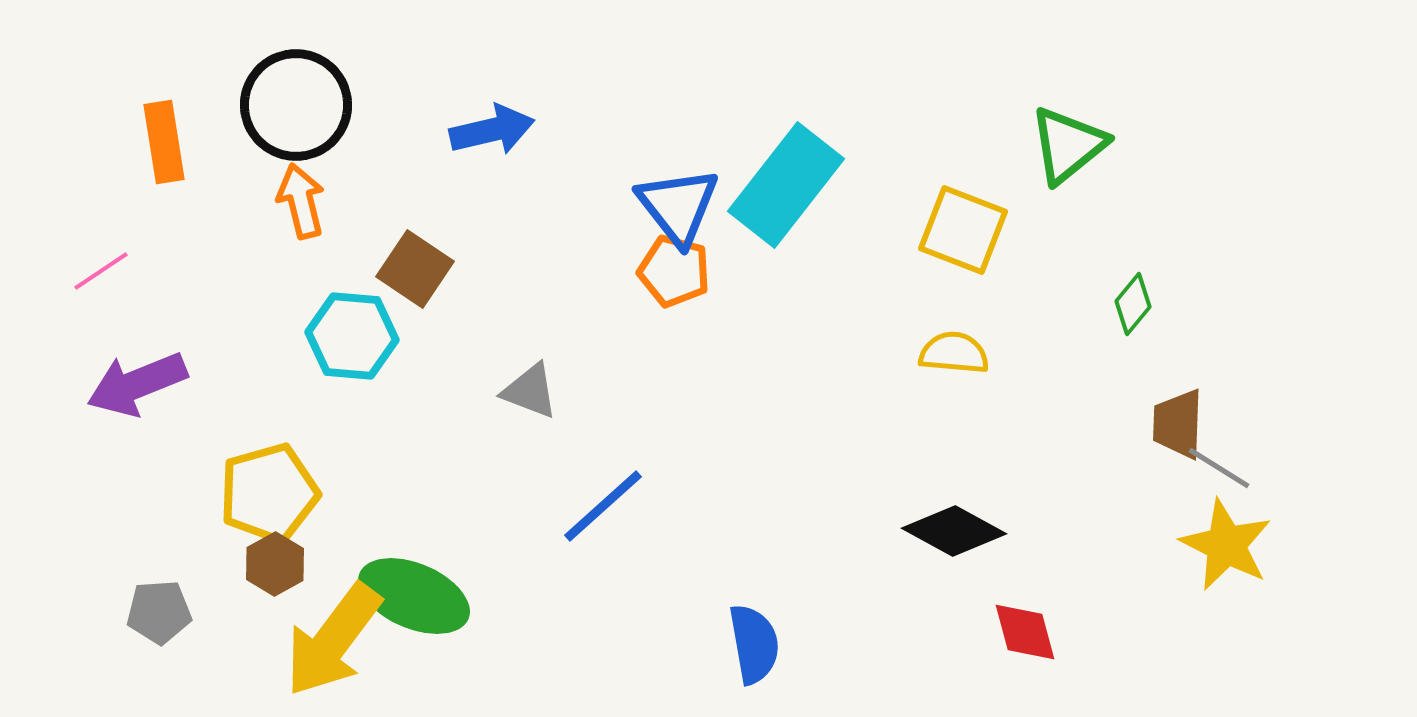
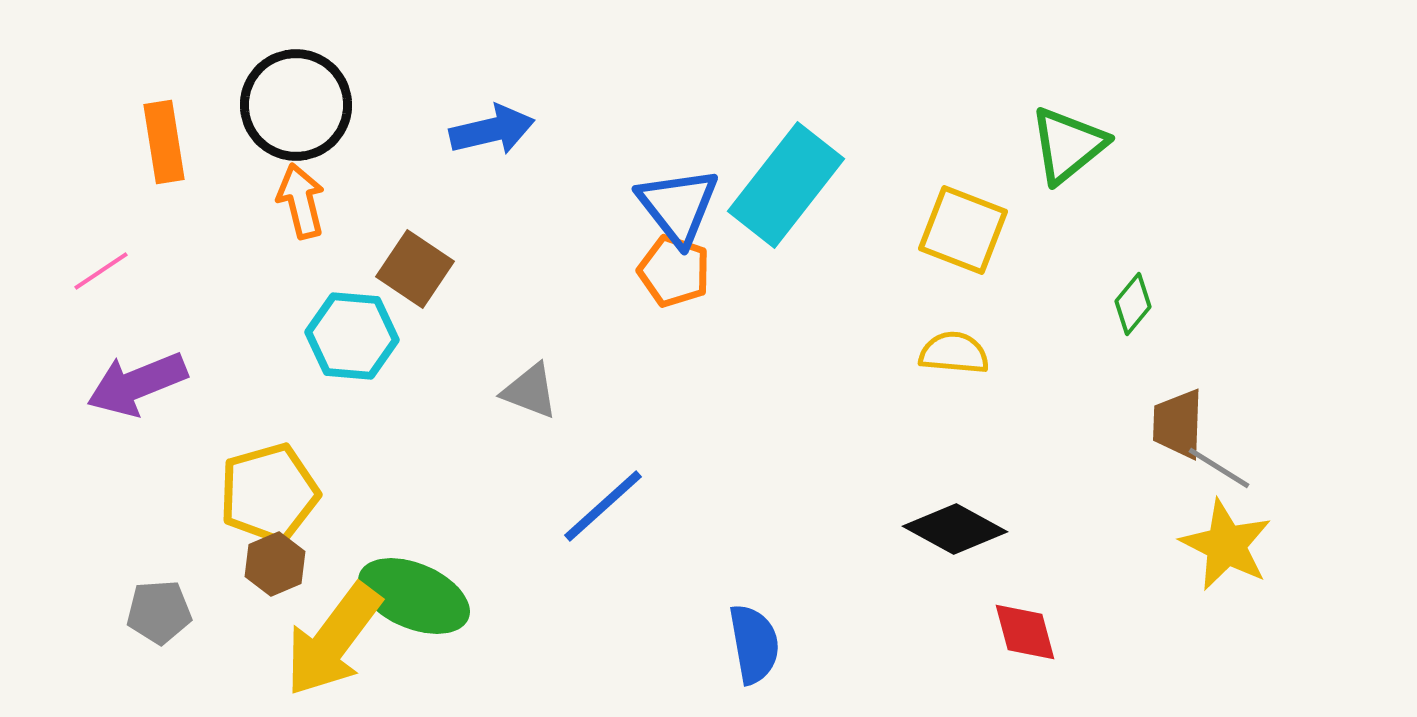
orange pentagon: rotated 4 degrees clockwise
black diamond: moved 1 px right, 2 px up
brown hexagon: rotated 6 degrees clockwise
